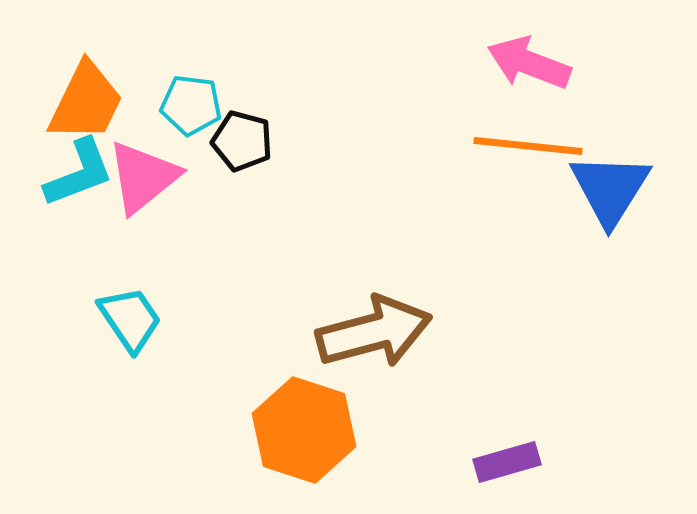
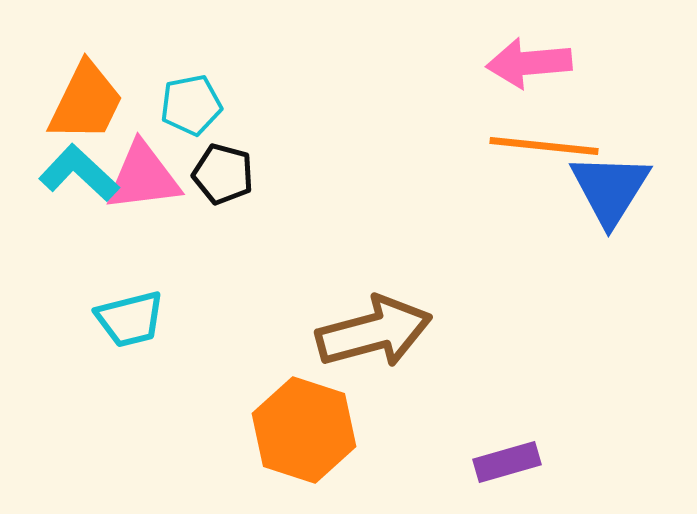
pink arrow: rotated 26 degrees counterclockwise
cyan pentagon: rotated 18 degrees counterclockwise
black pentagon: moved 19 px left, 33 px down
orange line: moved 16 px right
cyan L-shape: rotated 116 degrees counterclockwise
pink triangle: rotated 32 degrees clockwise
cyan trapezoid: rotated 110 degrees clockwise
